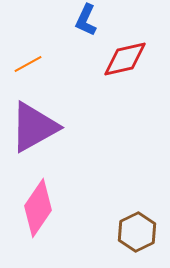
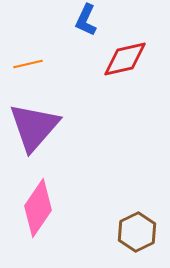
orange line: rotated 16 degrees clockwise
purple triangle: rotated 20 degrees counterclockwise
